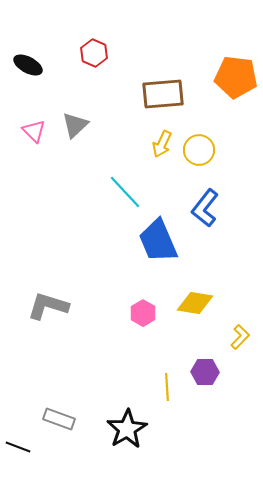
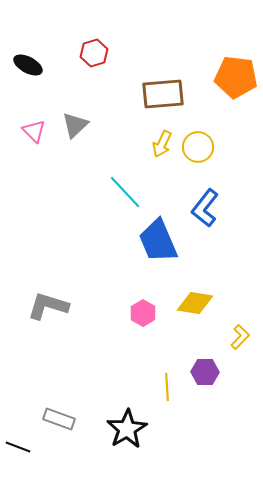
red hexagon: rotated 20 degrees clockwise
yellow circle: moved 1 px left, 3 px up
